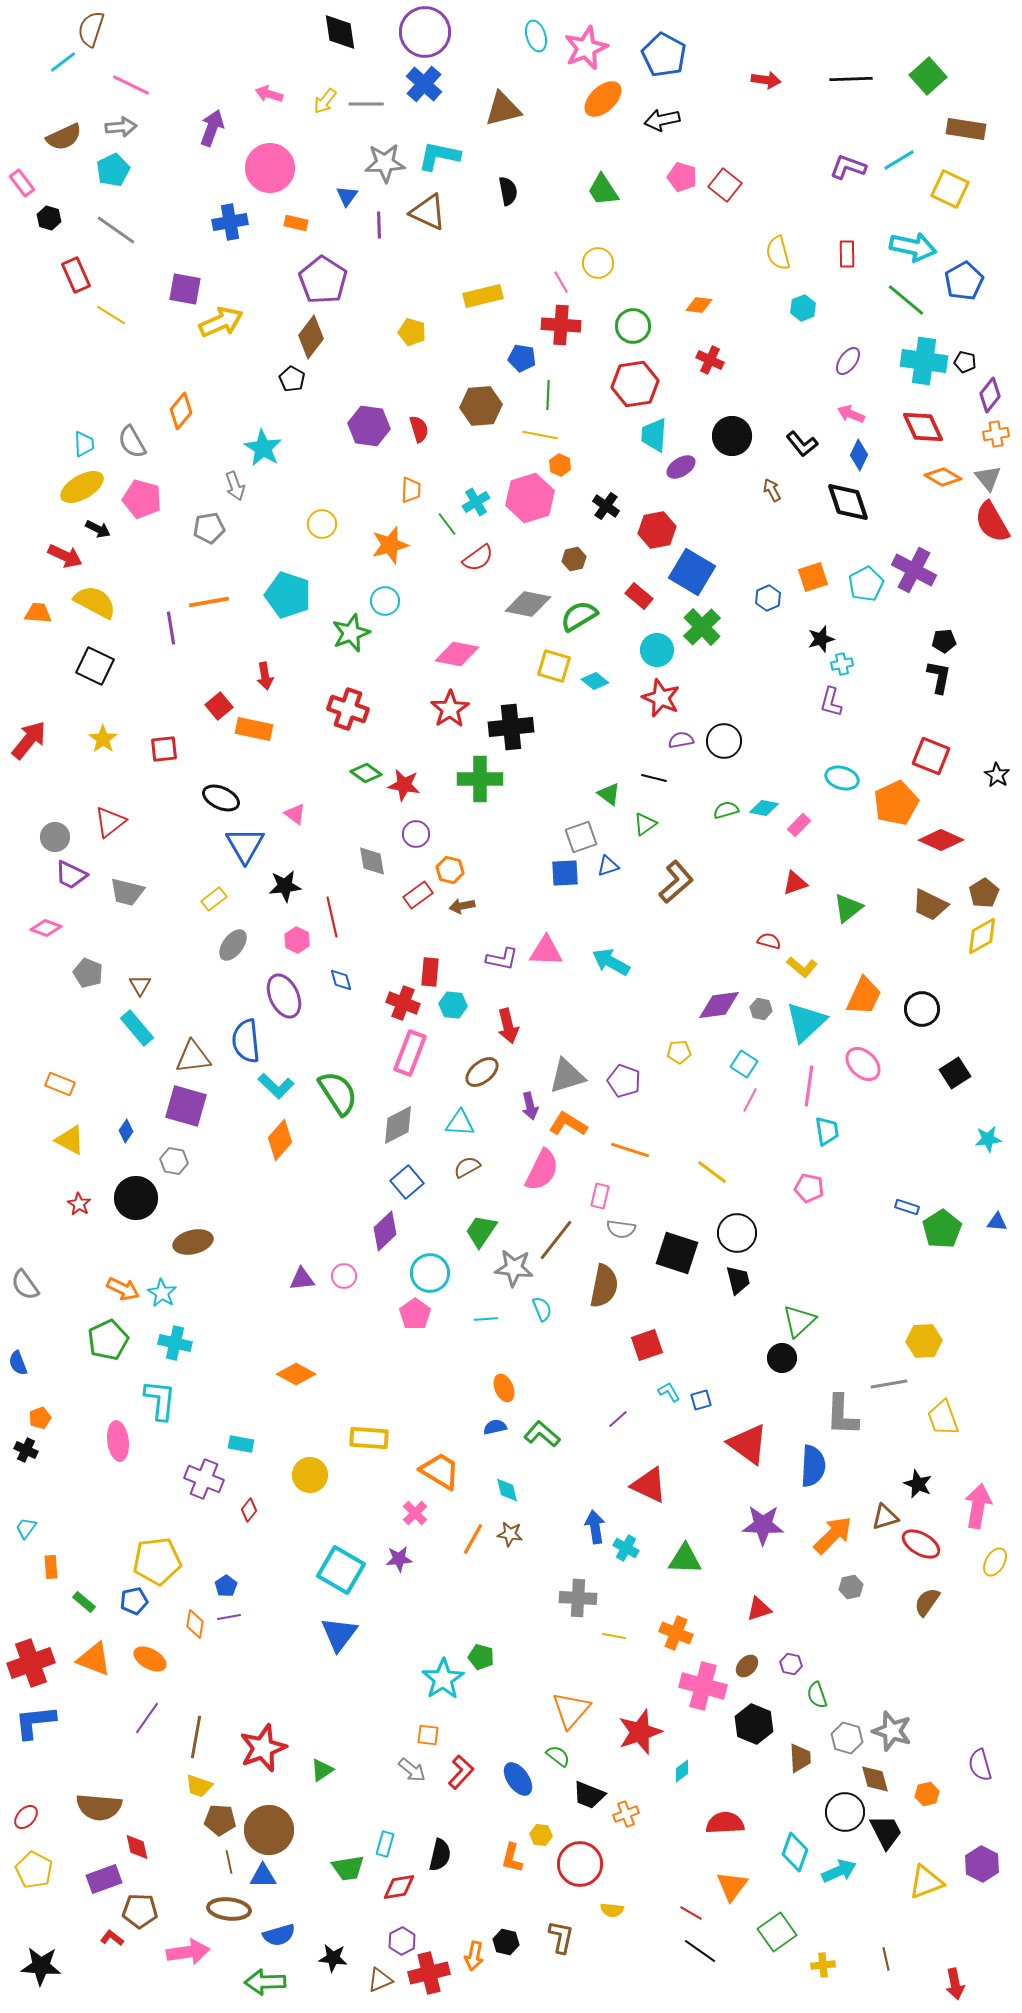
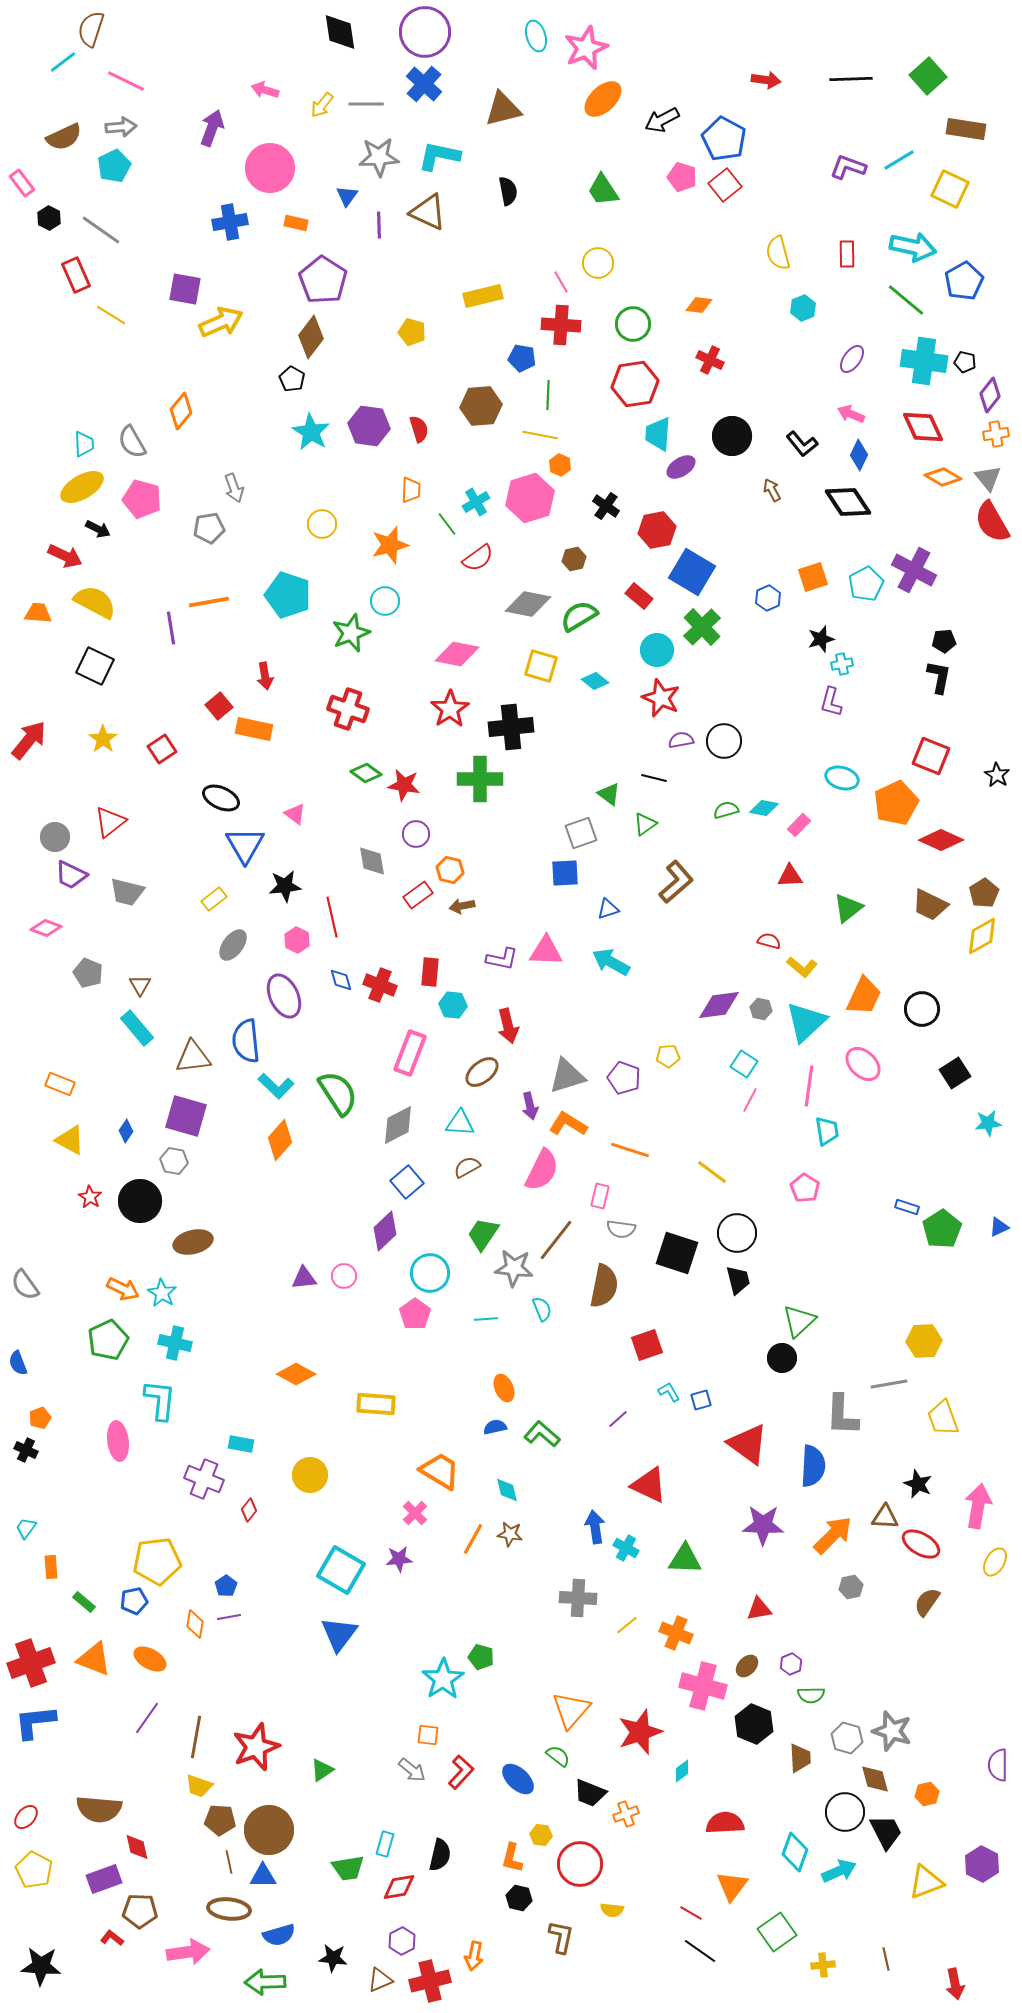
blue pentagon at (664, 55): moved 60 px right, 84 px down
pink line at (131, 85): moved 5 px left, 4 px up
pink arrow at (269, 94): moved 4 px left, 4 px up
yellow arrow at (325, 101): moved 3 px left, 4 px down
black arrow at (662, 120): rotated 16 degrees counterclockwise
gray star at (385, 163): moved 6 px left, 6 px up
cyan pentagon at (113, 170): moved 1 px right, 4 px up
red square at (725, 185): rotated 12 degrees clockwise
black hexagon at (49, 218): rotated 10 degrees clockwise
gray line at (116, 230): moved 15 px left
green circle at (633, 326): moved 2 px up
purple ellipse at (848, 361): moved 4 px right, 2 px up
cyan trapezoid at (654, 435): moved 4 px right, 1 px up
cyan star at (263, 448): moved 48 px right, 16 px up
gray arrow at (235, 486): moved 1 px left, 2 px down
black diamond at (848, 502): rotated 15 degrees counterclockwise
yellow square at (554, 666): moved 13 px left
red square at (164, 749): moved 2 px left; rotated 28 degrees counterclockwise
gray square at (581, 837): moved 4 px up
blue triangle at (608, 866): moved 43 px down
red triangle at (795, 883): moved 5 px left, 7 px up; rotated 16 degrees clockwise
red cross at (403, 1003): moved 23 px left, 18 px up
yellow pentagon at (679, 1052): moved 11 px left, 4 px down
purple pentagon at (624, 1081): moved 3 px up
purple square at (186, 1106): moved 10 px down
cyan star at (988, 1139): moved 16 px up
pink pentagon at (809, 1188): moved 4 px left; rotated 20 degrees clockwise
black circle at (136, 1198): moved 4 px right, 3 px down
red star at (79, 1204): moved 11 px right, 7 px up
blue triangle at (997, 1222): moved 2 px right, 5 px down; rotated 30 degrees counterclockwise
green trapezoid at (481, 1231): moved 2 px right, 3 px down
purple triangle at (302, 1279): moved 2 px right, 1 px up
yellow rectangle at (369, 1438): moved 7 px right, 34 px up
brown triangle at (885, 1517): rotated 20 degrees clockwise
red triangle at (759, 1609): rotated 8 degrees clockwise
yellow line at (614, 1636): moved 13 px right, 11 px up; rotated 50 degrees counterclockwise
purple hexagon at (791, 1664): rotated 25 degrees clockwise
green semicircle at (817, 1695): moved 6 px left; rotated 72 degrees counterclockwise
red star at (263, 1748): moved 7 px left, 1 px up
purple semicircle at (980, 1765): moved 18 px right; rotated 16 degrees clockwise
blue ellipse at (518, 1779): rotated 12 degrees counterclockwise
black trapezoid at (589, 1795): moved 1 px right, 2 px up
brown semicircle at (99, 1807): moved 2 px down
black hexagon at (506, 1942): moved 13 px right, 44 px up
red cross at (429, 1973): moved 1 px right, 8 px down
